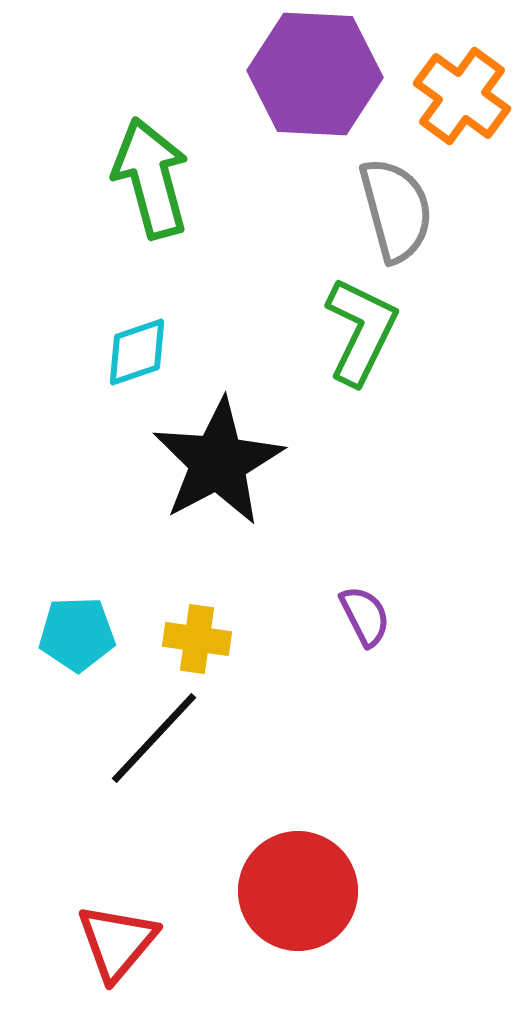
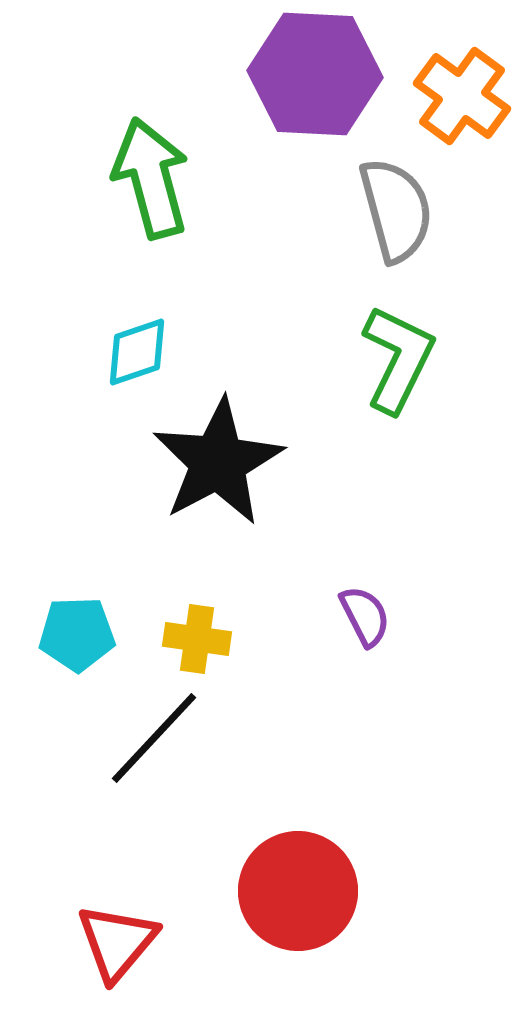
green L-shape: moved 37 px right, 28 px down
